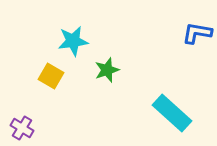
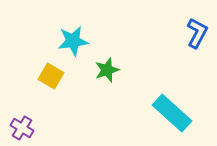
blue L-shape: rotated 108 degrees clockwise
